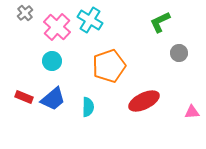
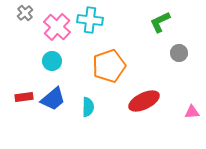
cyan cross: rotated 25 degrees counterclockwise
red rectangle: rotated 30 degrees counterclockwise
